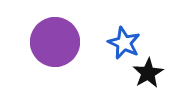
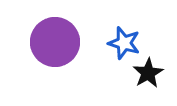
blue star: rotated 8 degrees counterclockwise
